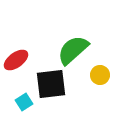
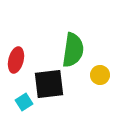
green semicircle: rotated 140 degrees clockwise
red ellipse: rotated 40 degrees counterclockwise
black square: moved 2 px left
